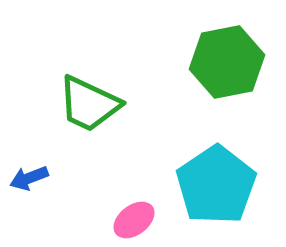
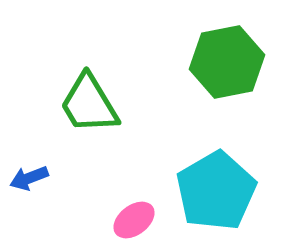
green trapezoid: rotated 34 degrees clockwise
cyan pentagon: moved 6 px down; rotated 4 degrees clockwise
